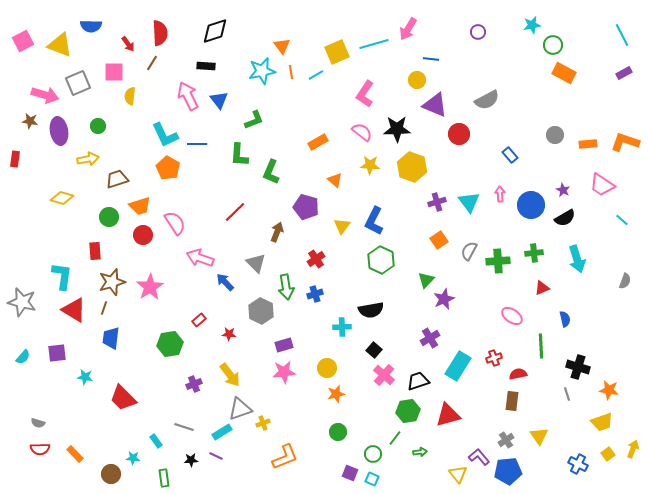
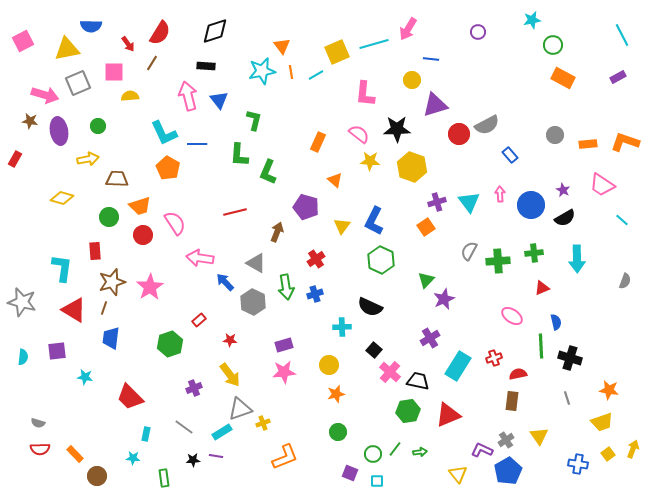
cyan star at (532, 25): moved 5 px up
red semicircle at (160, 33): rotated 35 degrees clockwise
yellow triangle at (60, 45): moved 7 px right, 4 px down; rotated 32 degrees counterclockwise
orange rectangle at (564, 73): moved 1 px left, 5 px down
purple rectangle at (624, 73): moved 6 px left, 4 px down
yellow circle at (417, 80): moved 5 px left
pink L-shape at (365, 94): rotated 28 degrees counterclockwise
yellow semicircle at (130, 96): rotated 78 degrees clockwise
pink arrow at (188, 96): rotated 12 degrees clockwise
gray semicircle at (487, 100): moved 25 px down
purple triangle at (435, 105): rotated 40 degrees counterclockwise
green L-shape at (254, 120): rotated 55 degrees counterclockwise
pink semicircle at (362, 132): moved 3 px left, 2 px down
cyan L-shape at (165, 135): moved 1 px left, 2 px up
orange rectangle at (318, 142): rotated 36 degrees counterclockwise
red rectangle at (15, 159): rotated 21 degrees clockwise
yellow star at (370, 165): moved 4 px up
green L-shape at (271, 172): moved 3 px left
brown trapezoid at (117, 179): rotated 20 degrees clockwise
red line at (235, 212): rotated 30 degrees clockwise
orange square at (439, 240): moved 13 px left, 13 px up
pink arrow at (200, 258): rotated 12 degrees counterclockwise
cyan arrow at (577, 259): rotated 16 degrees clockwise
gray triangle at (256, 263): rotated 15 degrees counterclockwise
cyan L-shape at (62, 276): moved 8 px up
black semicircle at (371, 310): moved 1 px left, 3 px up; rotated 35 degrees clockwise
gray hexagon at (261, 311): moved 8 px left, 9 px up
blue semicircle at (565, 319): moved 9 px left, 3 px down
red star at (229, 334): moved 1 px right, 6 px down
green hexagon at (170, 344): rotated 10 degrees counterclockwise
purple square at (57, 353): moved 2 px up
cyan semicircle at (23, 357): rotated 35 degrees counterclockwise
black cross at (578, 367): moved 8 px left, 9 px up
yellow circle at (327, 368): moved 2 px right, 3 px up
pink cross at (384, 375): moved 6 px right, 3 px up
black trapezoid at (418, 381): rotated 30 degrees clockwise
purple cross at (194, 384): moved 4 px down
gray line at (567, 394): moved 4 px down
red trapezoid at (123, 398): moved 7 px right, 1 px up
red triangle at (448, 415): rotated 8 degrees counterclockwise
gray line at (184, 427): rotated 18 degrees clockwise
green line at (395, 438): moved 11 px down
cyan rectangle at (156, 441): moved 10 px left, 7 px up; rotated 48 degrees clockwise
purple line at (216, 456): rotated 16 degrees counterclockwise
purple L-shape at (479, 457): moved 3 px right, 7 px up; rotated 25 degrees counterclockwise
black star at (191, 460): moved 2 px right
blue cross at (578, 464): rotated 18 degrees counterclockwise
blue pentagon at (508, 471): rotated 24 degrees counterclockwise
brown circle at (111, 474): moved 14 px left, 2 px down
cyan square at (372, 479): moved 5 px right, 2 px down; rotated 24 degrees counterclockwise
